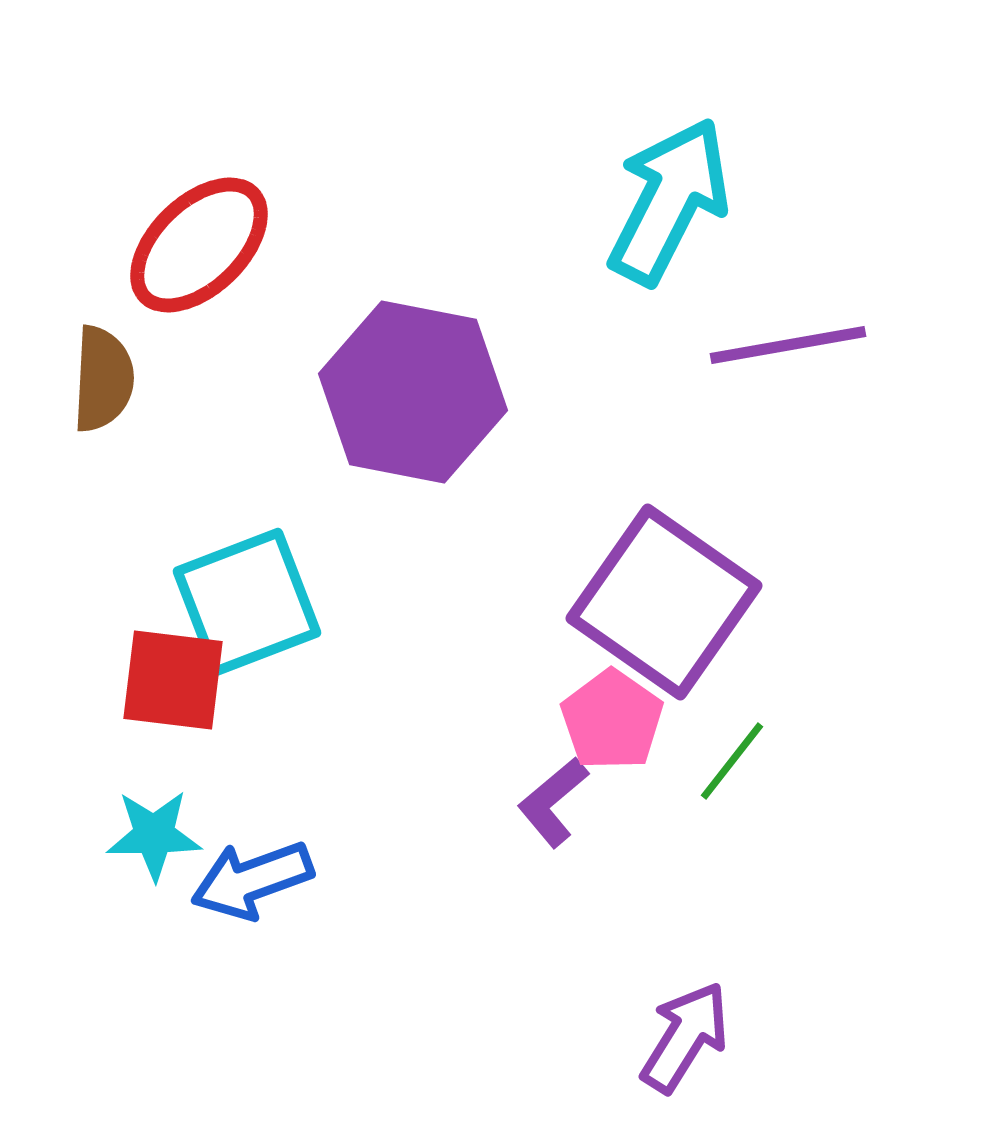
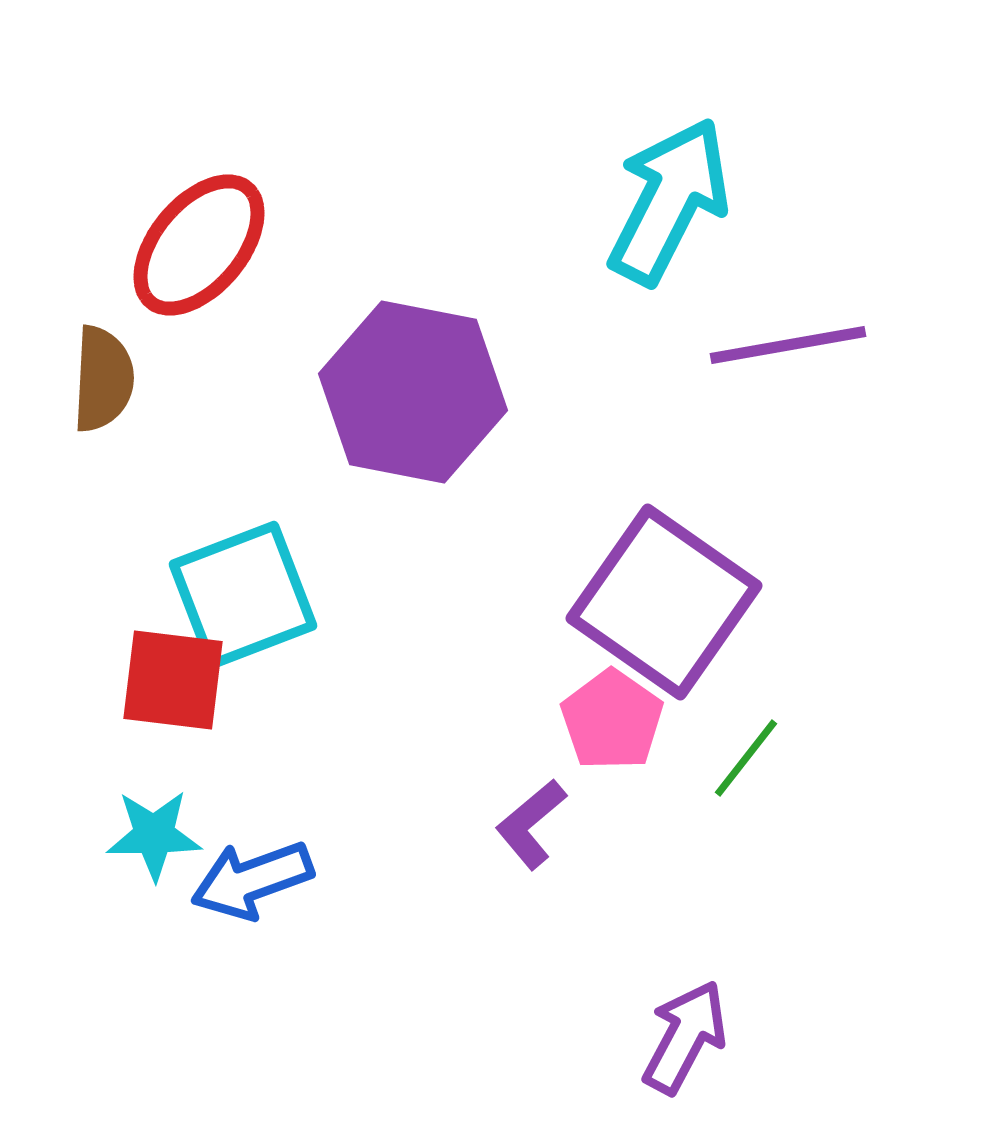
red ellipse: rotated 6 degrees counterclockwise
cyan square: moved 4 px left, 7 px up
green line: moved 14 px right, 3 px up
purple L-shape: moved 22 px left, 22 px down
purple arrow: rotated 4 degrees counterclockwise
